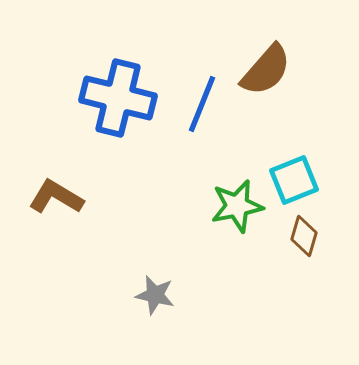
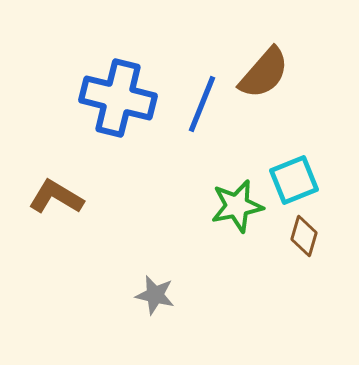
brown semicircle: moved 2 px left, 3 px down
